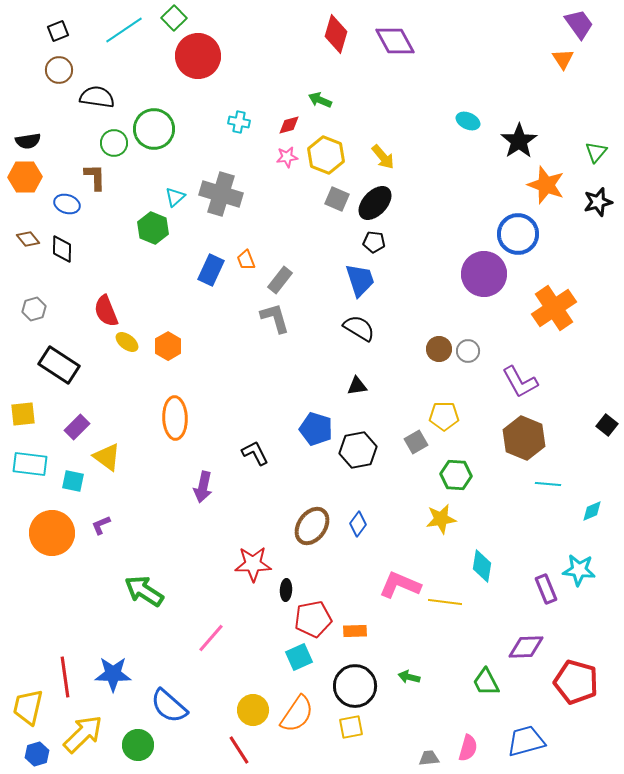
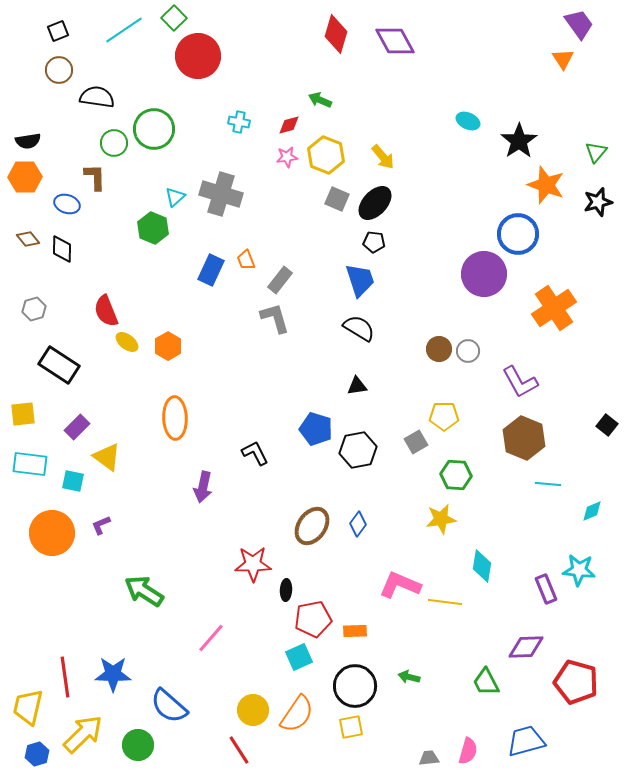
pink semicircle at (468, 748): moved 3 px down
